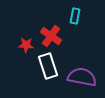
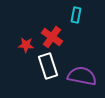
cyan rectangle: moved 1 px right, 1 px up
red cross: moved 1 px right, 1 px down
purple semicircle: moved 1 px up
